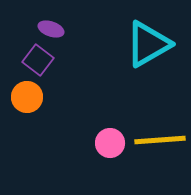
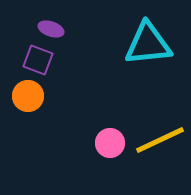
cyan triangle: rotated 24 degrees clockwise
purple square: rotated 16 degrees counterclockwise
orange circle: moved 1 px right, 1 px up
yellow line: rotated 21 degrees counterclockwise
